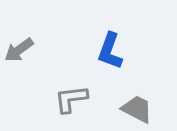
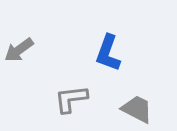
blue L-shape: moved 2 px left, 2 px down
